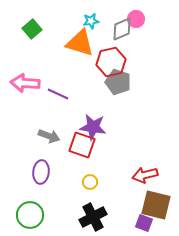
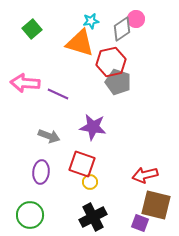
gray diamond: rotated 10 degrees counterclockwise
red square: moved 19 px down
purple square: moved 4 px left
